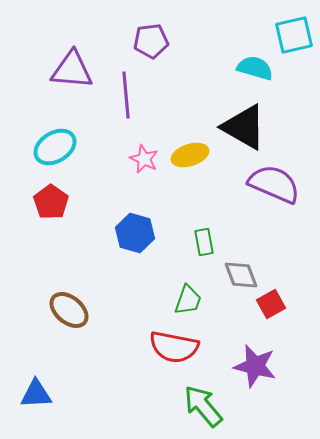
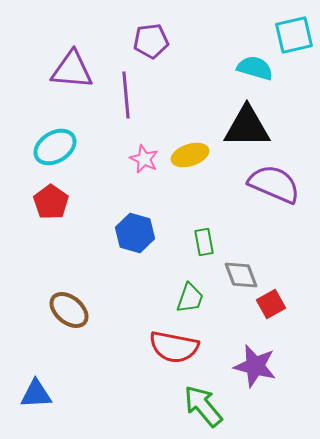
black triangle: moved 3 px right; rotated 30 degrees counterclockwise
green trapezoid: moved 2 px right, 2 px up
